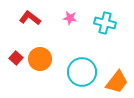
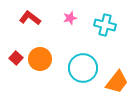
pink star: rotated 24 degrees counterclockwise
cyan cross: moved 2 px down
cyan circle: moved 1 px right, 4 px up
